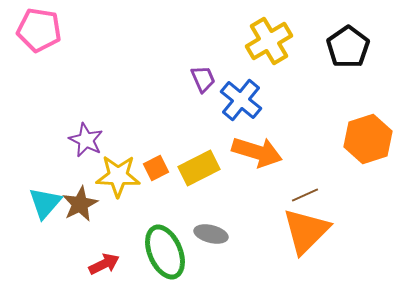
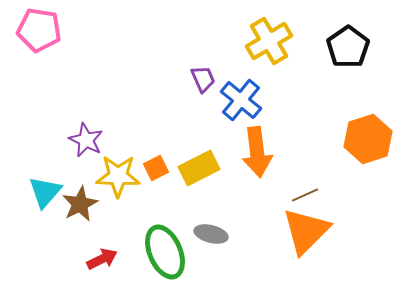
orange arrow: rotated 66 degrees clockwise
cyan triangle: moved 11 px up
red arrow: moved 2 px left, 5 px up
